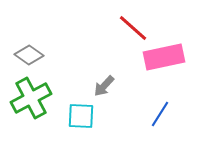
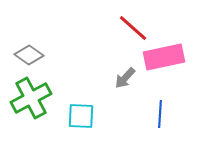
gray arrow: moved 21 px right, 8 px up
blue line: rotated 28 degrees counterclockwise
